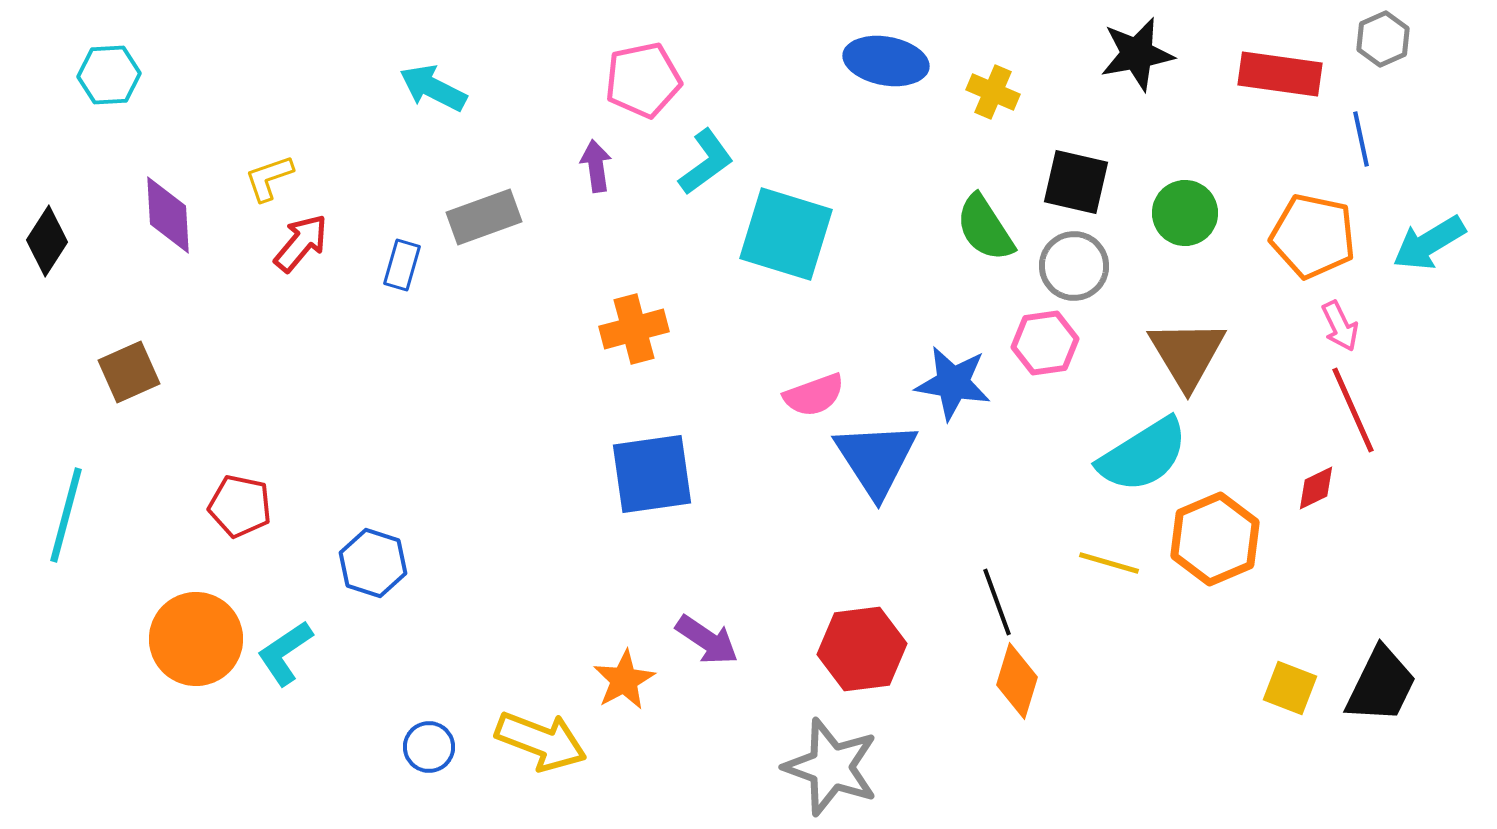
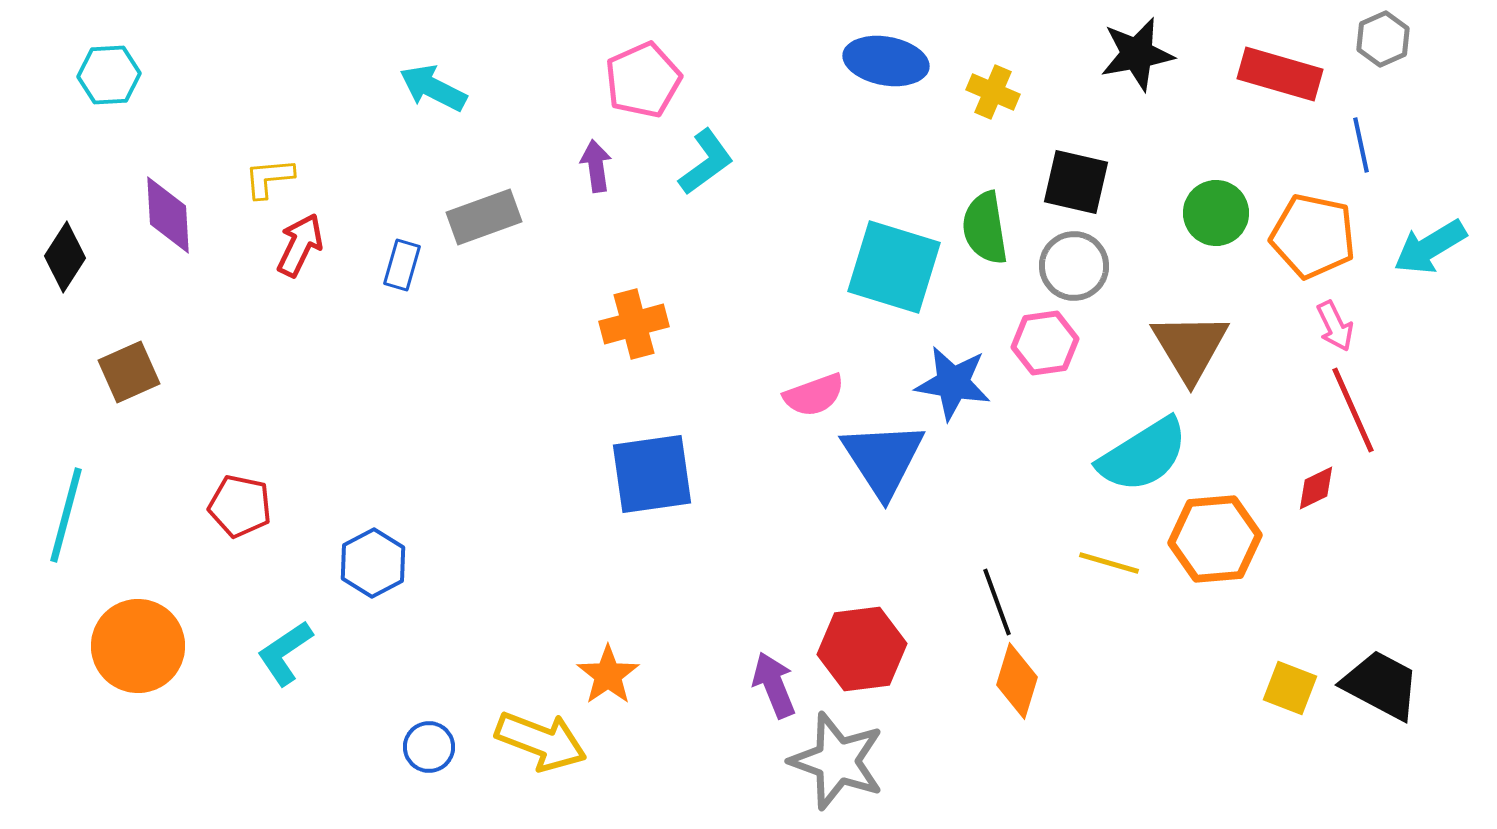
red rectangle at (1280, 74): rotated 8 degrees clockwise
pink pentagon at (643, 80): rotated 12 degrees counterclockwise
blue line at (1361, 139): moved 6 px down
yellow L-shape at (269, 178): rotated 14 degrees clockwise
green circle at (1185, 213): moved 31 px right
green semicircle at (985, 228): rotated 24 degrees clockwise
cyan square at (786, 234): moved 108 px right, 33 px down
black diamond at (47, 241): moved 18 px right, 16 px down
red arrow at (301, 243): moved 1 px left, 2 px down; rotated 14 degrees counterclockwise
cyan arrow at (1429, 243): moved 1 px right, 4 px down
pink arrow at (1340, 326): moved 5 px left
orange cross at (634, 329): moved 5 px up
brown triangle at (1187, 354): moved 3 px right, 7 px up
blue triangle at (876, 459): moved 7 px right
orange hexagon at (1215, 539): rotated 18 degrees clockwise
blue hexagon at (373, 563): rotated 14 degrees clockwise
orange circle at (196, 639): moved 58 px left, 7 px down
purple arrow at (707, 640): moved 67 px right, 45 px down; rotated 146 degrees counterclockwise
orange star at (624, 680): moved 16 px left, 5 px up; rotated 6 degrees counterclockwise
black trapezoid at (1381, 685): rotated 88 degrees counterclockwise
gray star at (831, 767): moved 6 px right, 6 px up
